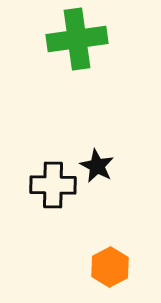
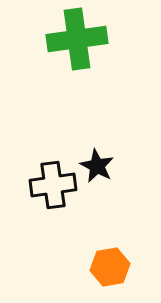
black cross: rotated 9 degrees counterclockwise
orange hexagon: rotated 18 degrees clockwise
